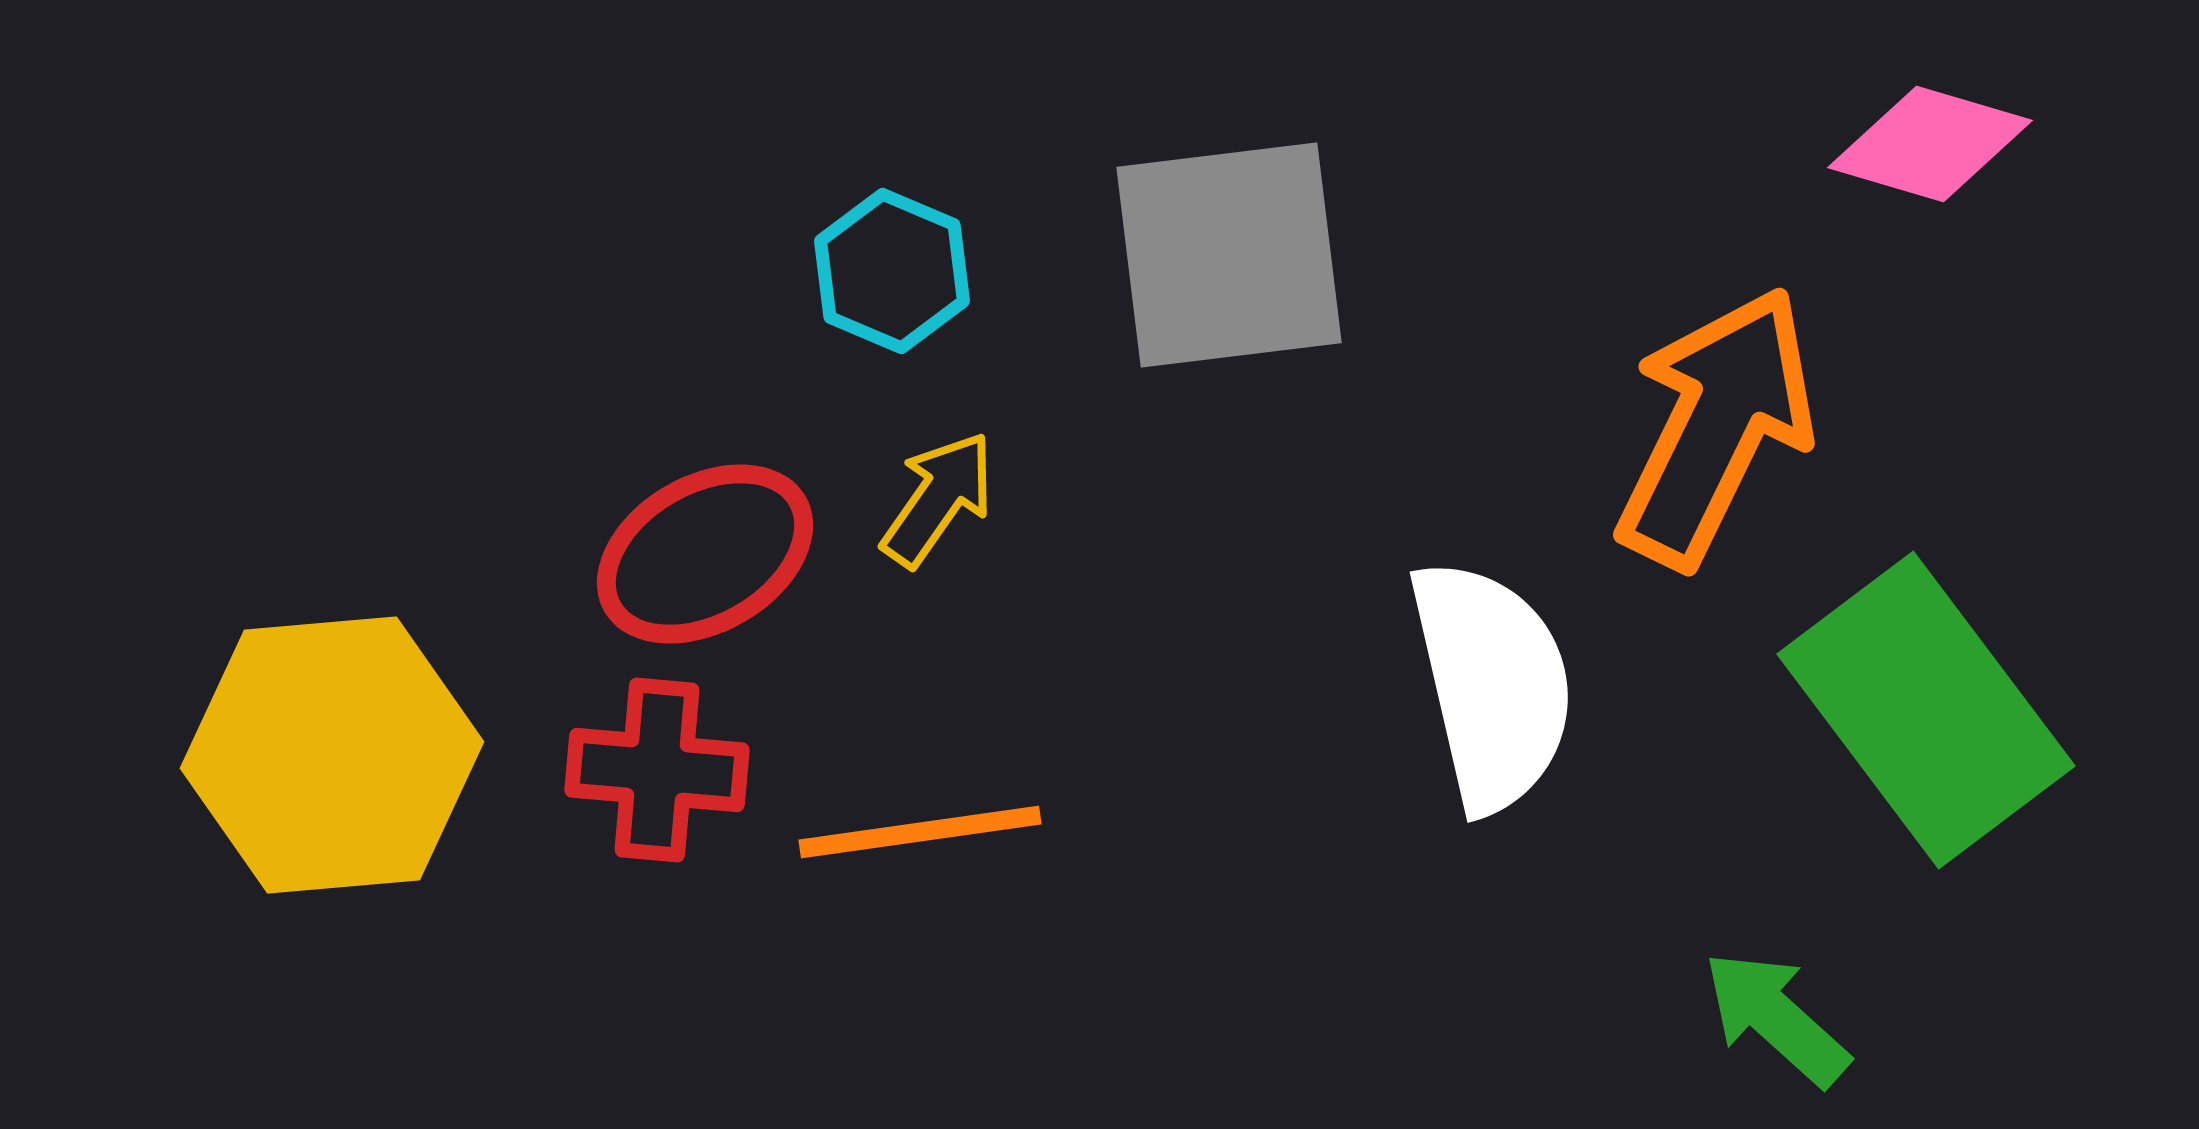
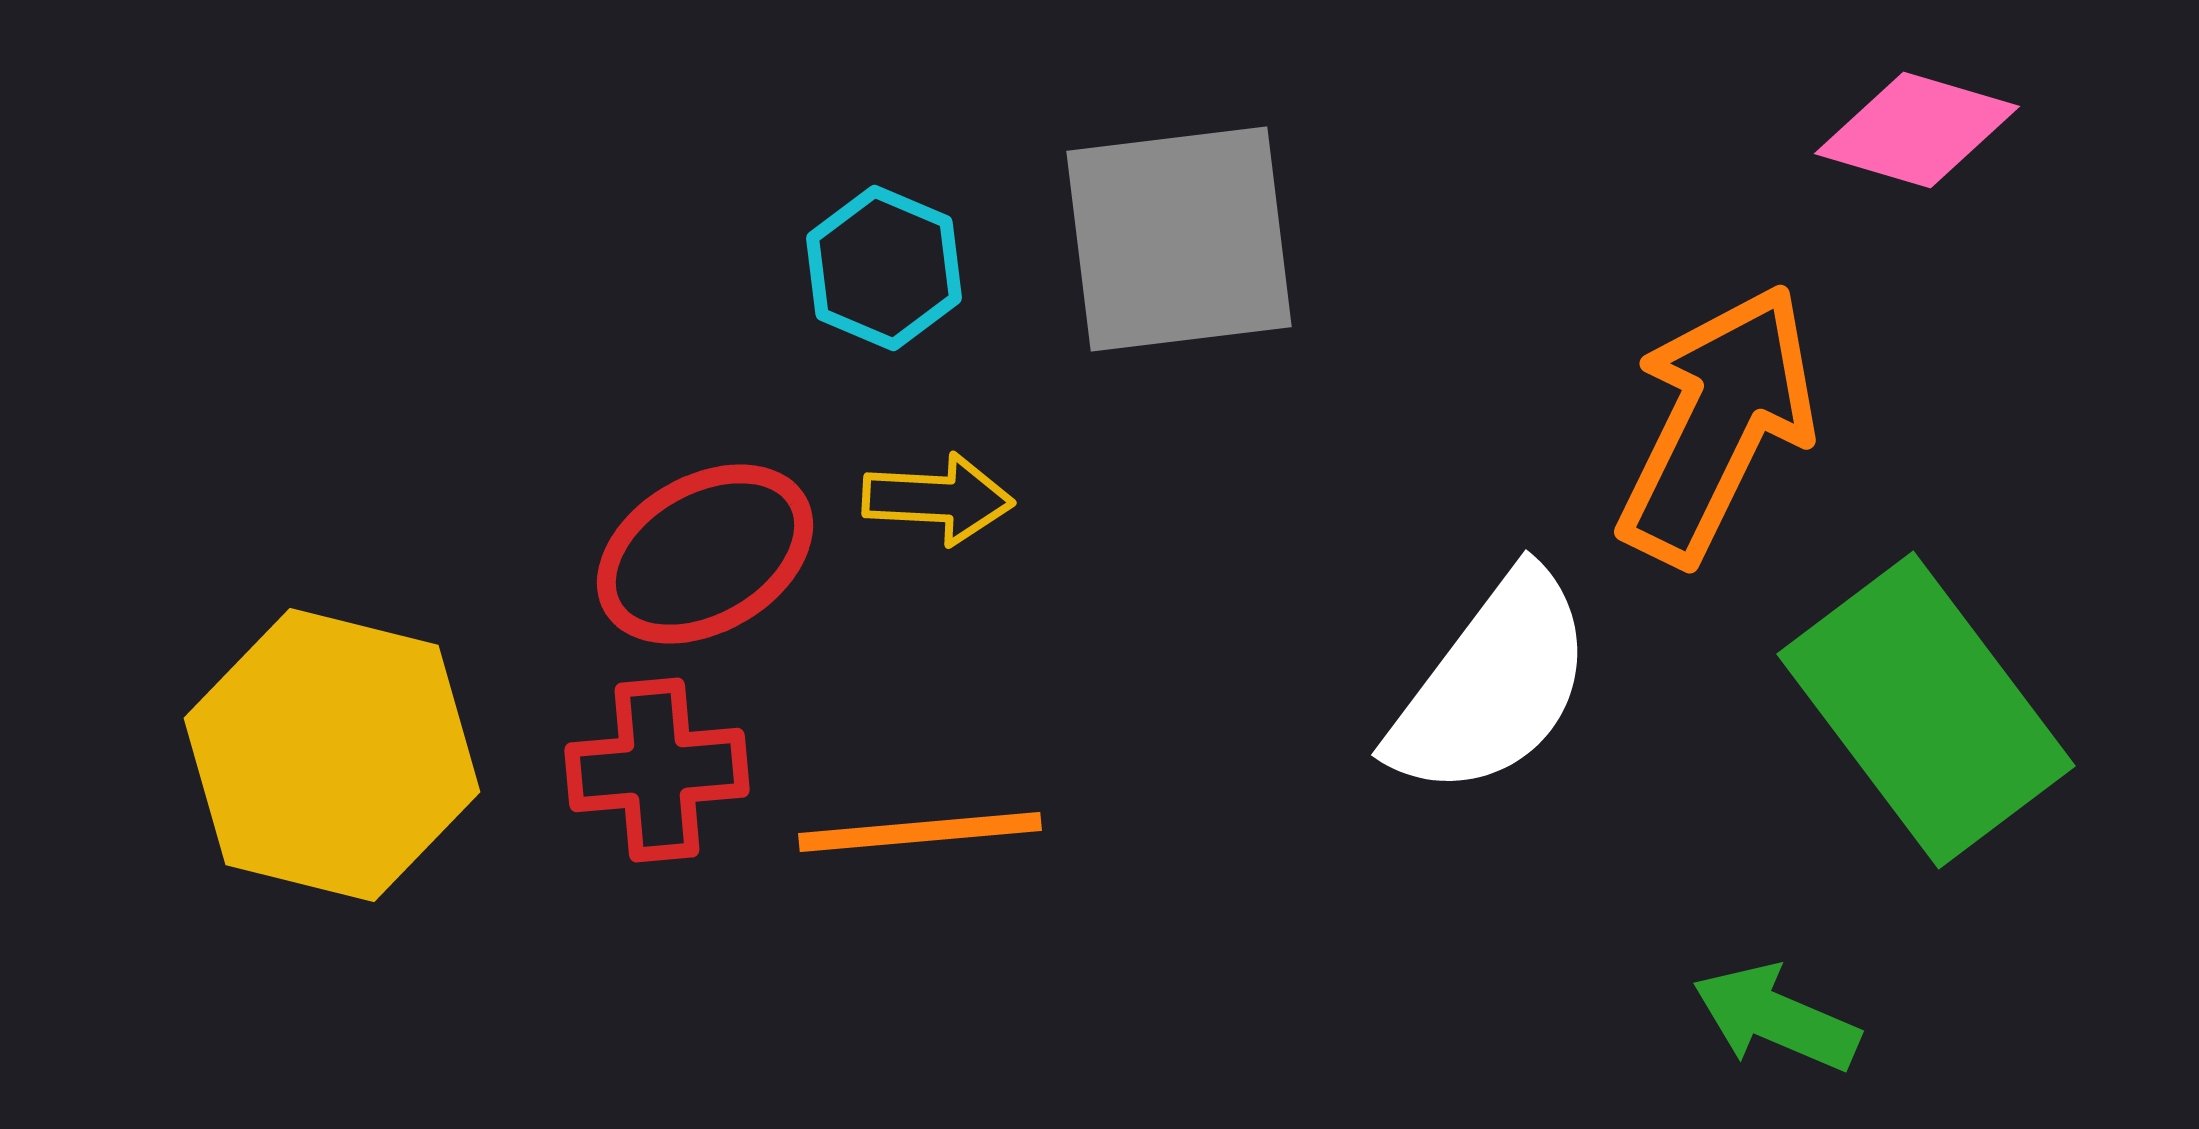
pink diamond: moved 13 px left, 14 px up
gray square: moved 50 px left, 16 px up
cyan hexagon: moved 8 px left, 3 px up
orange arrow: moved 1 px right, 3 px up
yellow arrow: rotated 58 degrees clockwise
white semicircle: rotated 50 degrees clockwise
yellow hexagon: rotated 19 degrees clockwise
red cross: rotated 10 degrees counterclockwise
orange line: rotated 3 degrees clockwise
green arrow: rotated 19 degrees counterclockwise
